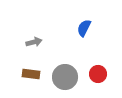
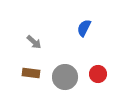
gray arrow: rotated 56 degrees clockwise
brown rectangle: moved 1 px up
